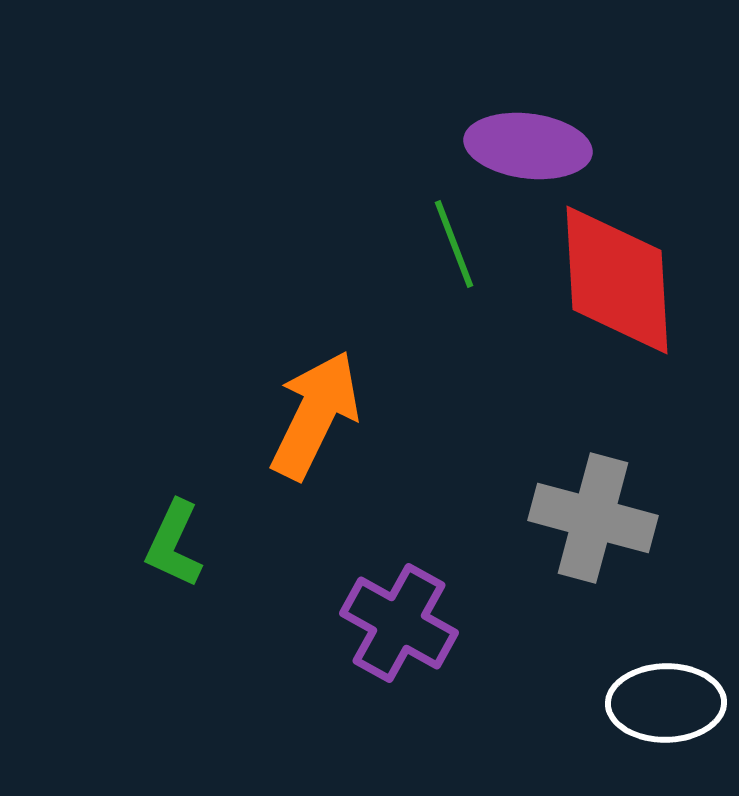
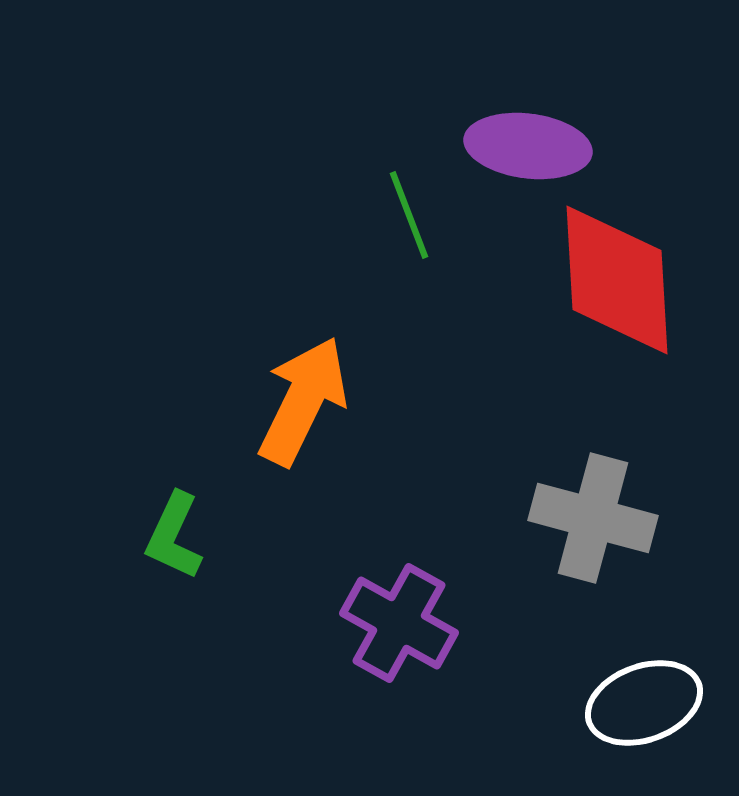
green line: moved 45 px left, 29 px up
orange arrow: moved 12 px left, 14 px up
green L-shape: moved 8 px up
white ellipse: moved 22 px left; rotated 19 degrees counterclockwise
